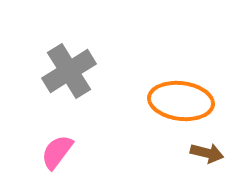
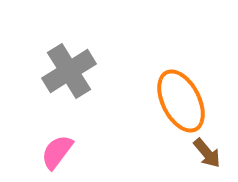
orange ellipse: rotated 56 degrees clockwise
brown arrow: rotated 36 degrees clockwise
